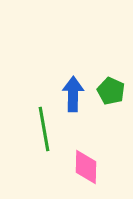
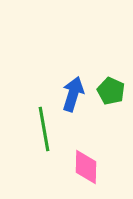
blue arrow: rotated 16 degrees clockwise
